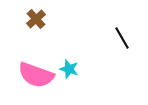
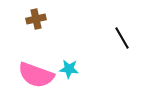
brown cross: rotated 30 degrees clockwise
cyan star: rotated 12 degrees counterclockwise
